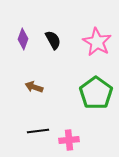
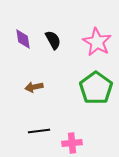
purple diamond: rotated 30 degrees counterclockwise
brown arrow: rotated 30 degrees counterclockwise
green pentagon: moved 5 px up
black line: moved 1 px right
pink cross: moved 3 px right, 3 px down
